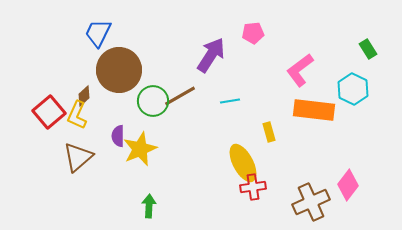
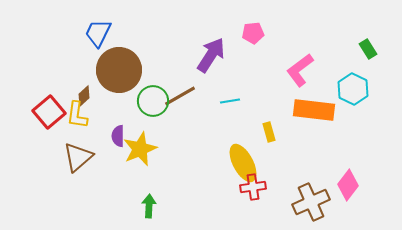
yellow L-shape: rotated 16 degrees counterclockwise
